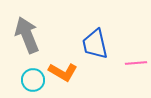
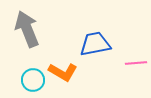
gray arrow: moved 6 px up
blue trapezoid: rotated 92 degrees clockwise
